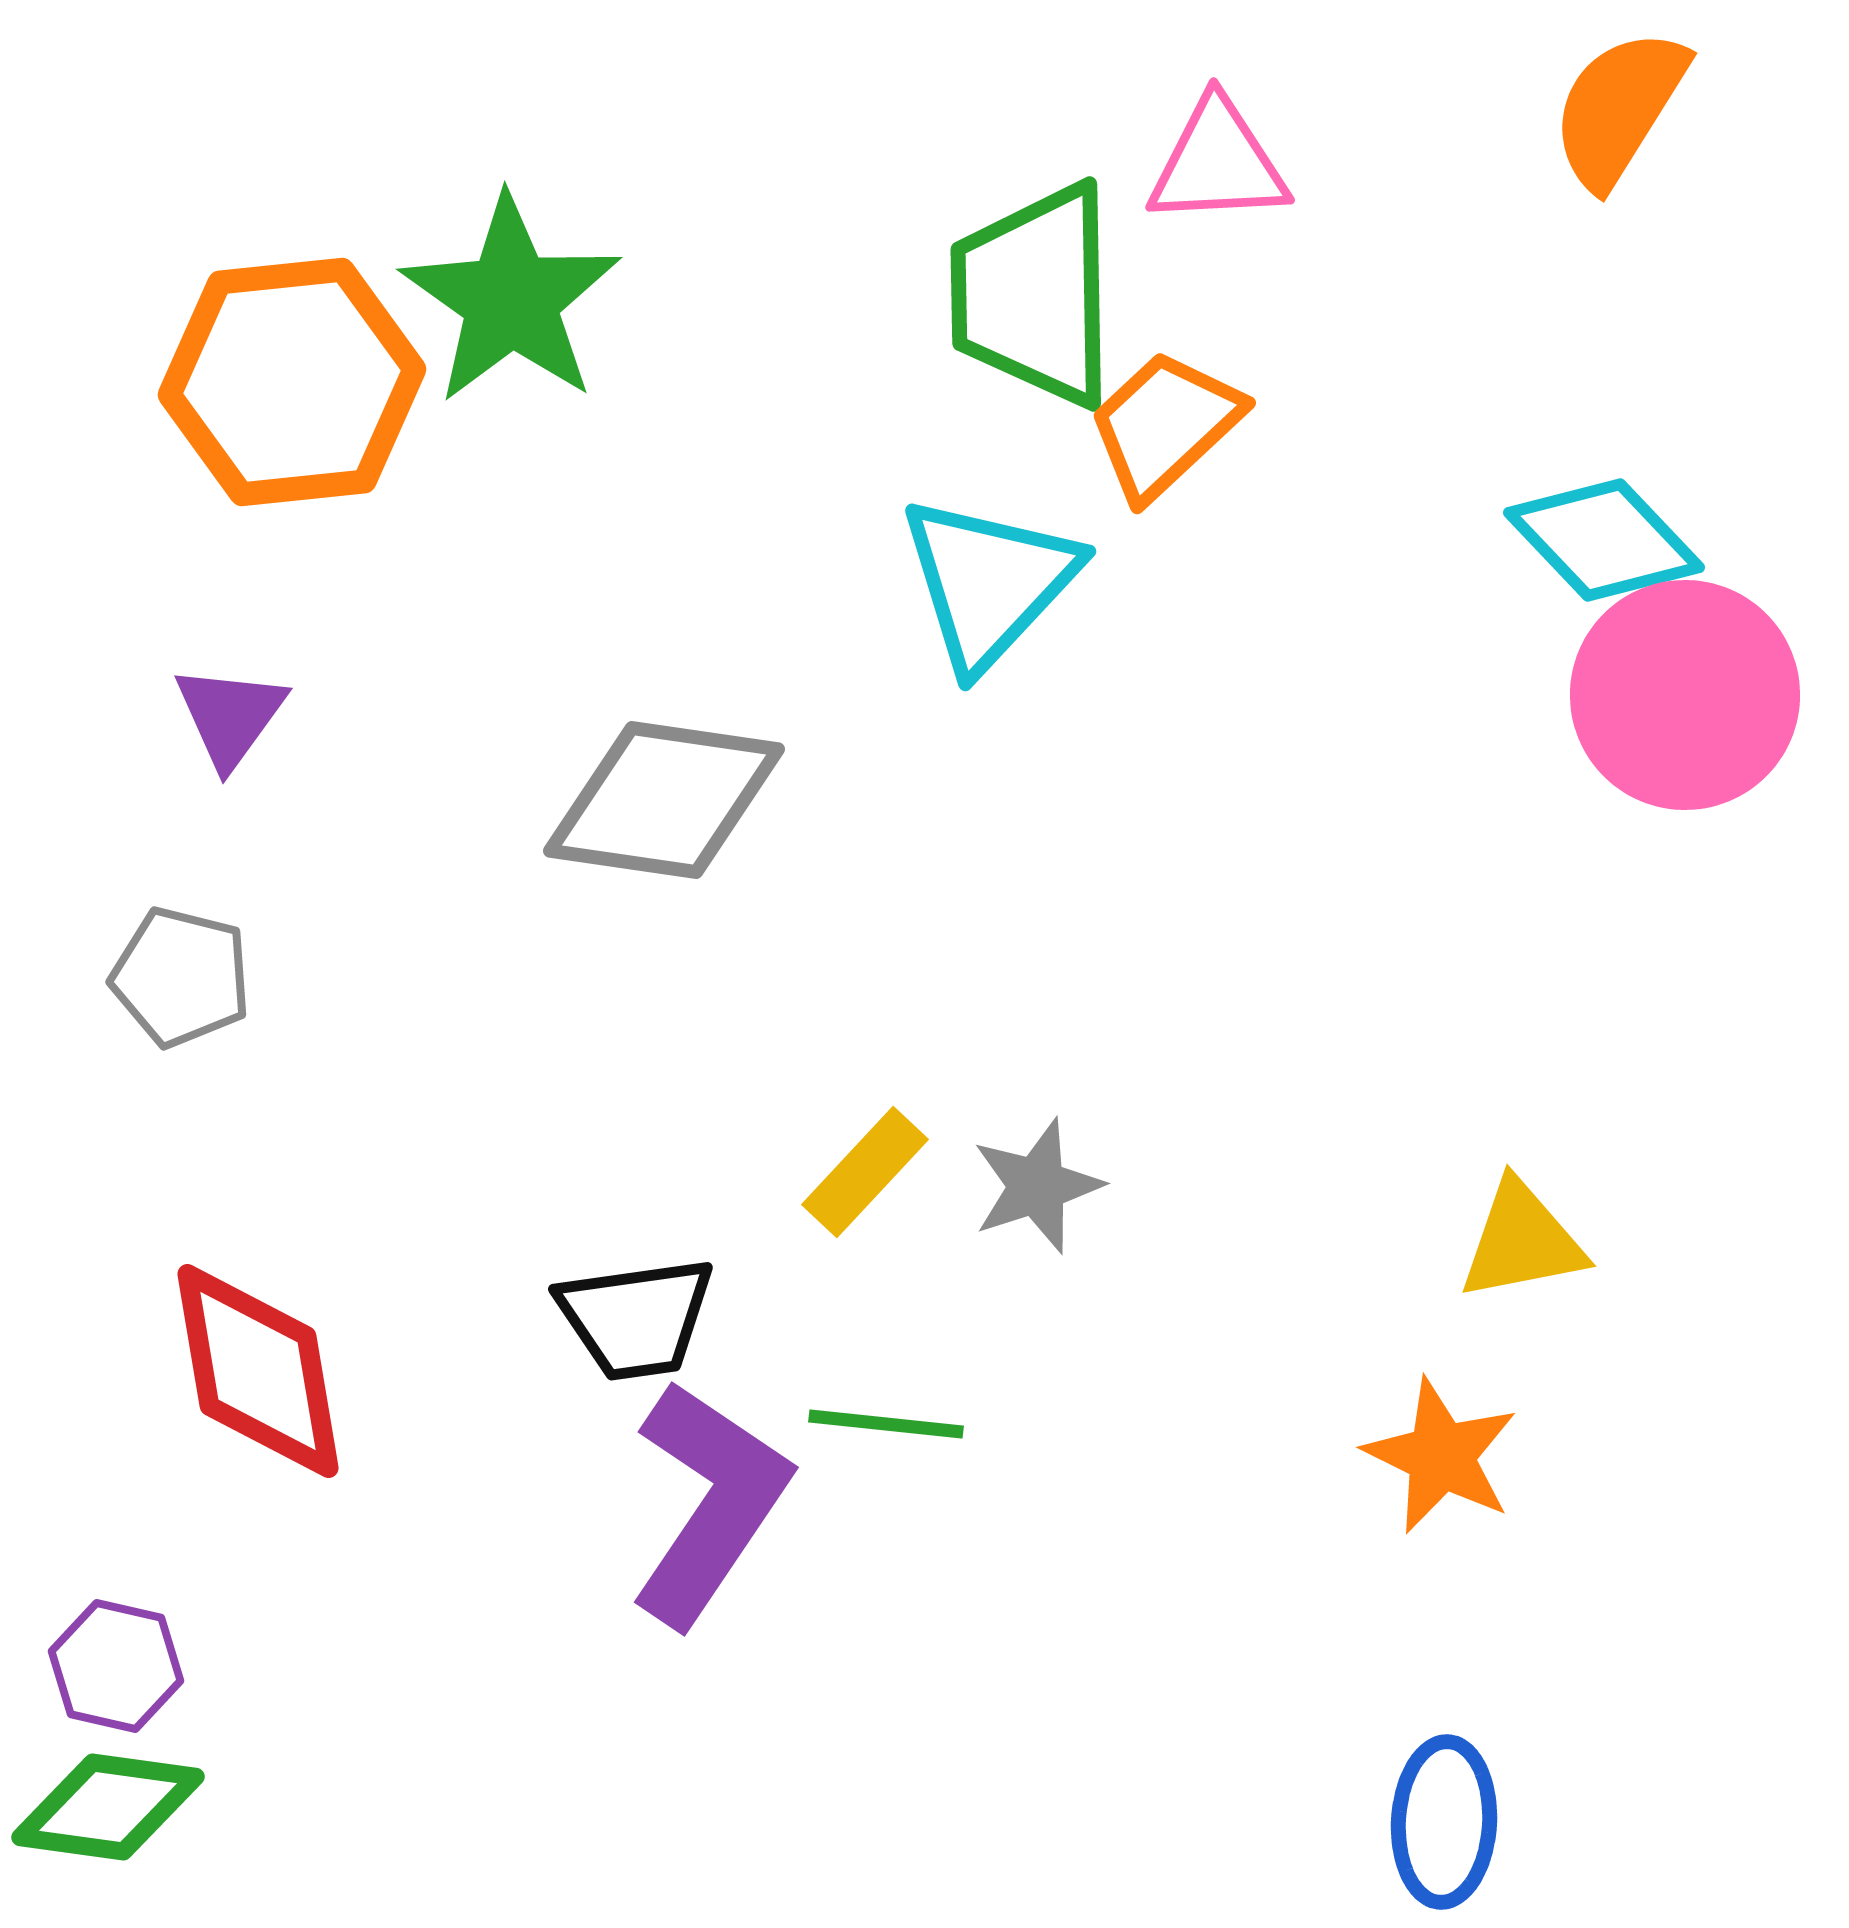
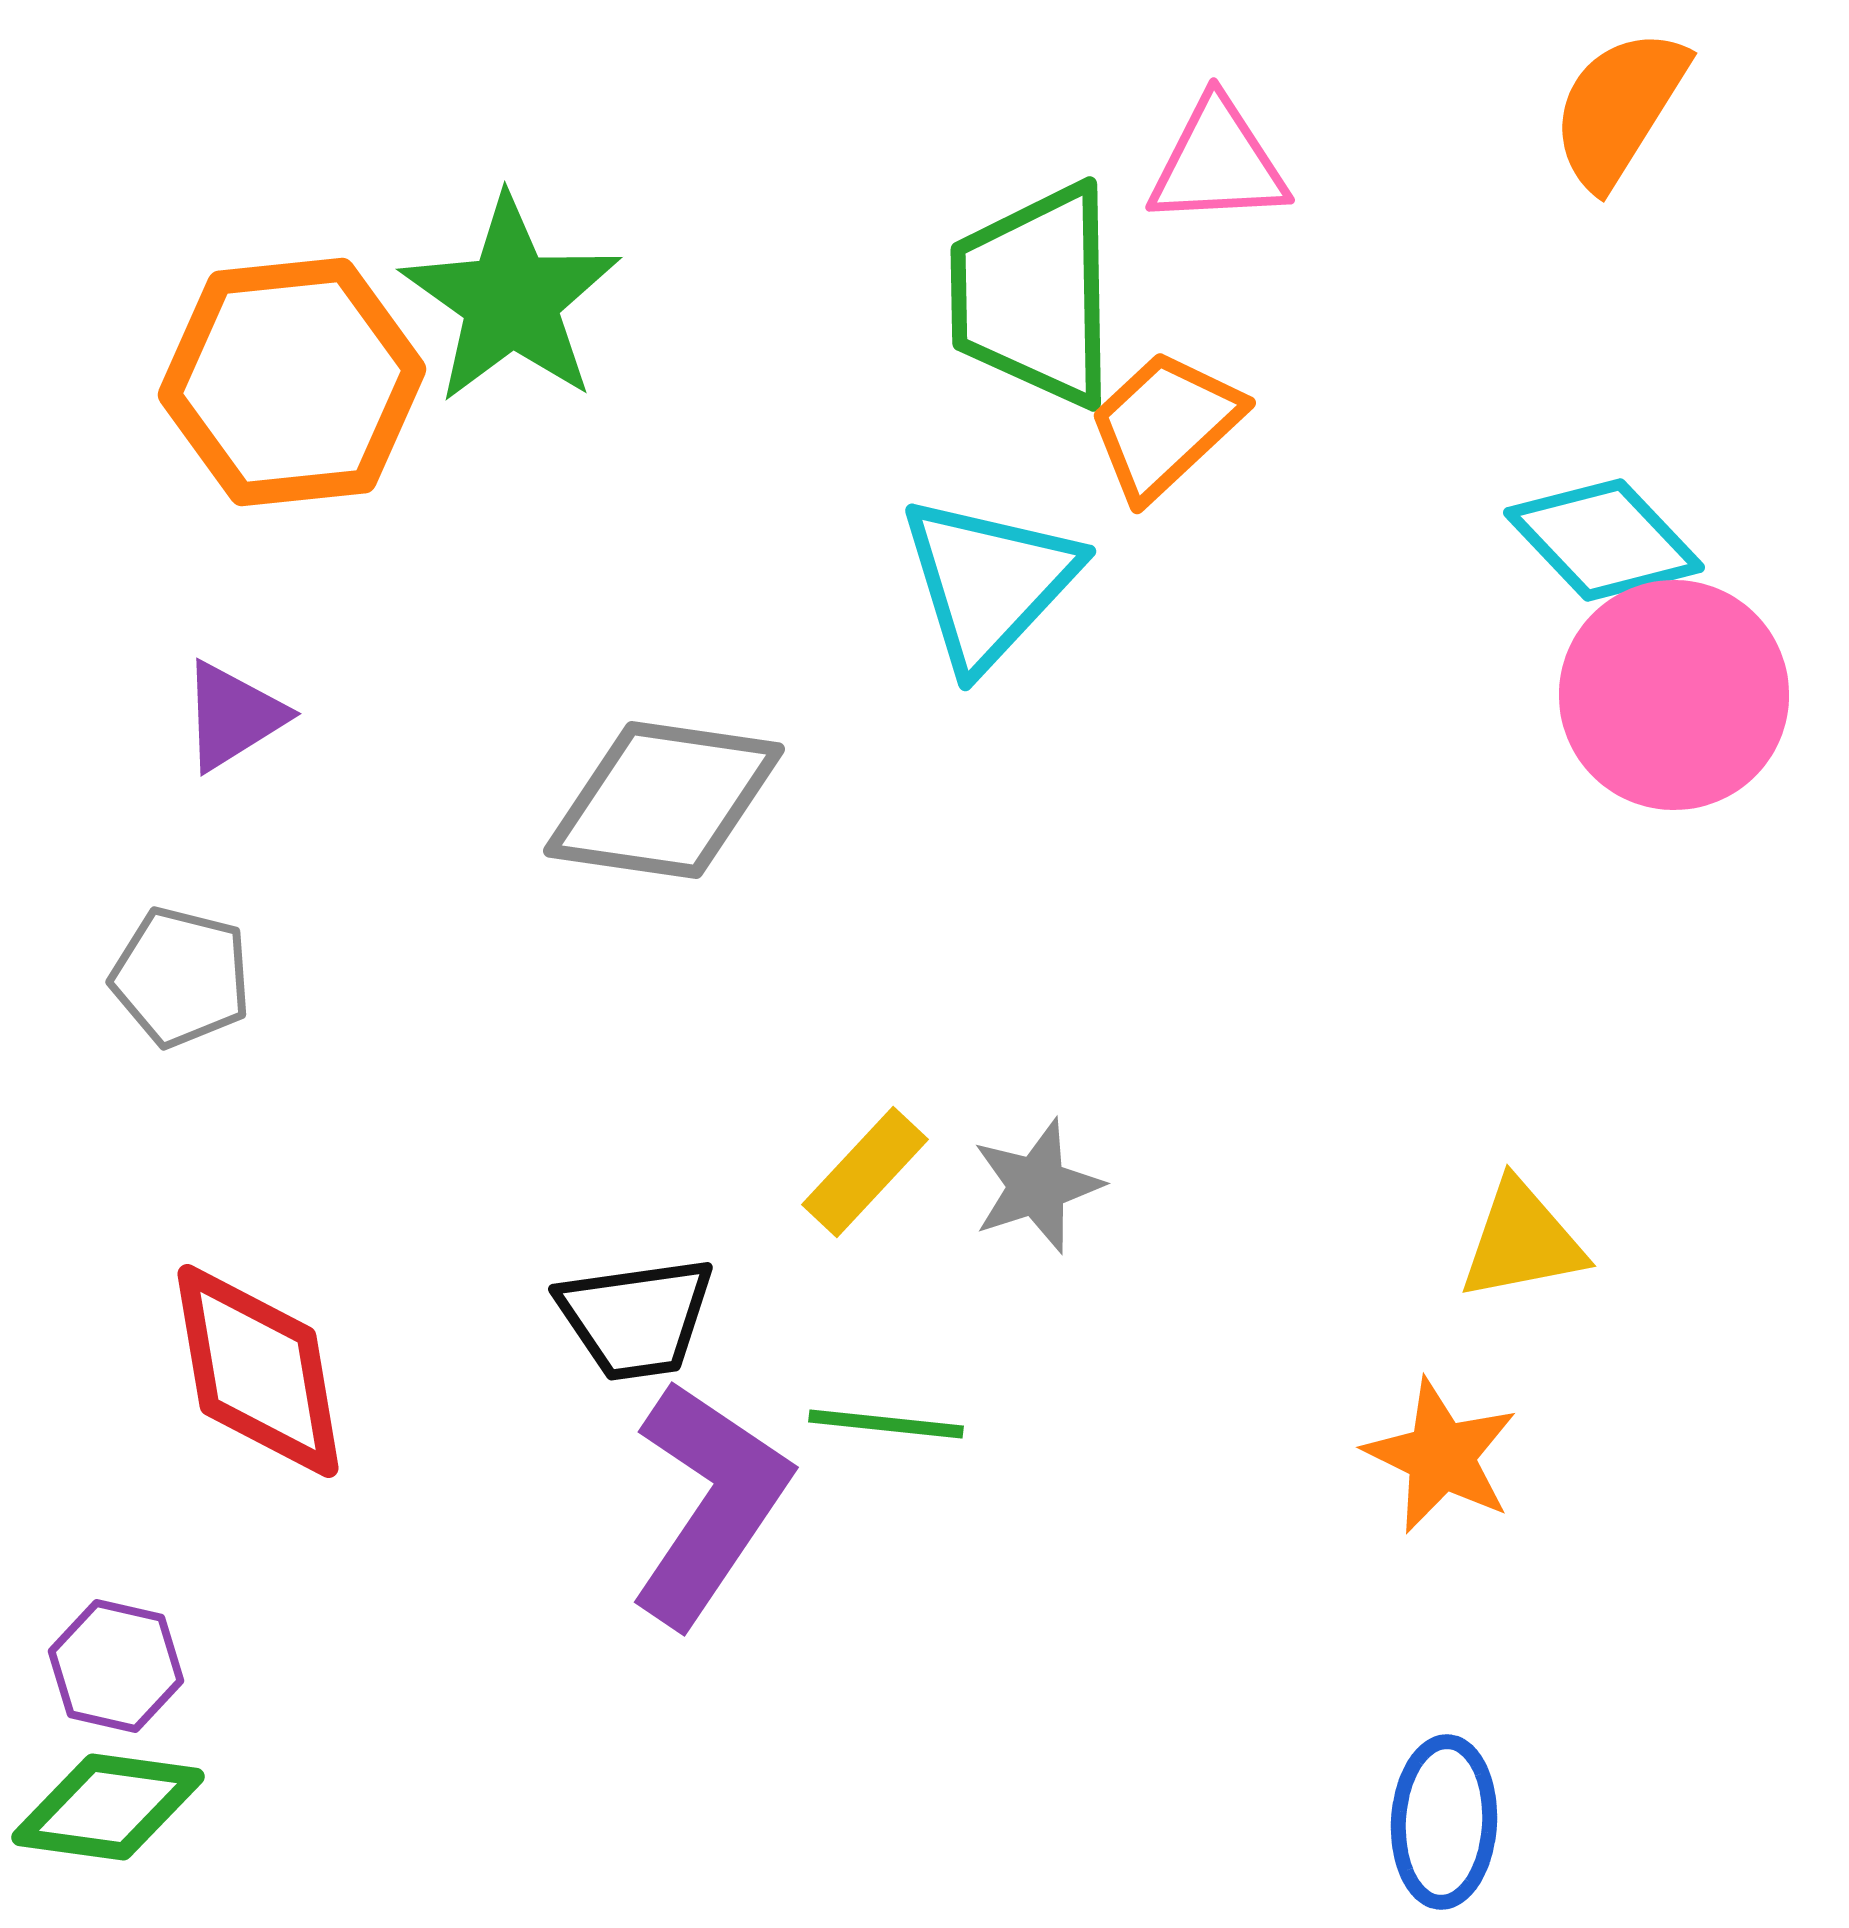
pink circle: moved 11 px left
purple triangle: moved 3 px right; rotated 22 degrees clockwise
